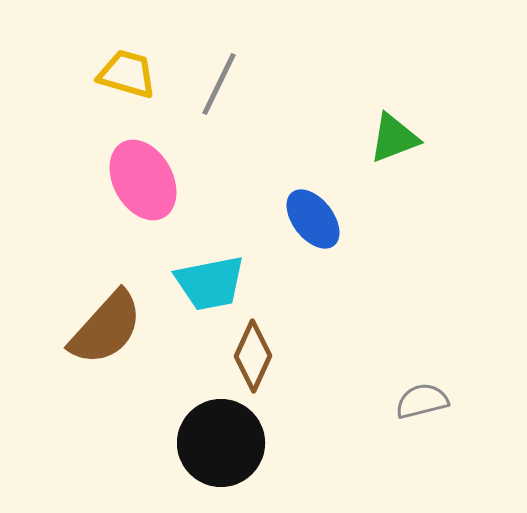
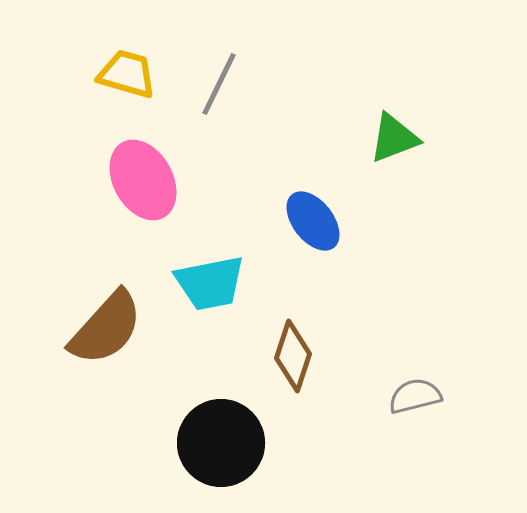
blue ellipse: moved 2 px down
brown diamond: moved 40 px right; rotated 6 degrees counterclockwise
gray semicircle: moved 7 px left, 5 px up
